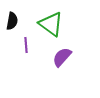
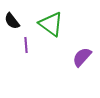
black semicircle: rotated 132 degrees clockwise
purple semicircle: moved 20 px right
